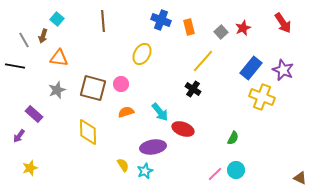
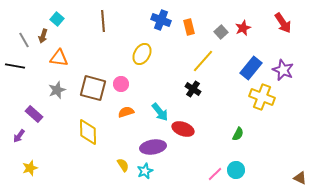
green semicircle: moved 5 px right, 4 px up
